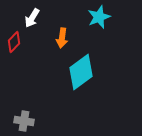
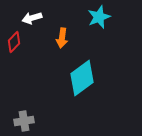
white arrow: rotated 42 degrees clockwise
cyan diamond: moved 1 px right, 6 px down
gray cross: rotated 18 degrees counterclockwise
